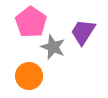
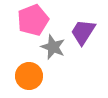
pink pentagon: moved 2 px right, 2 px up; rotated 16 degrees clockwise
